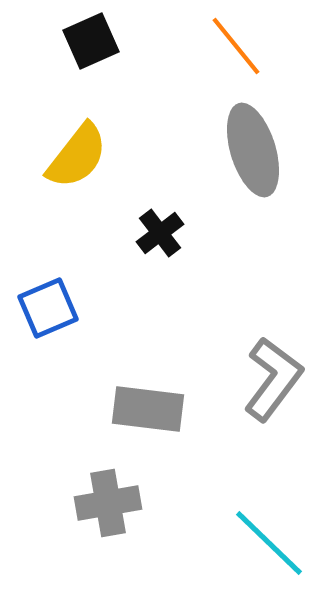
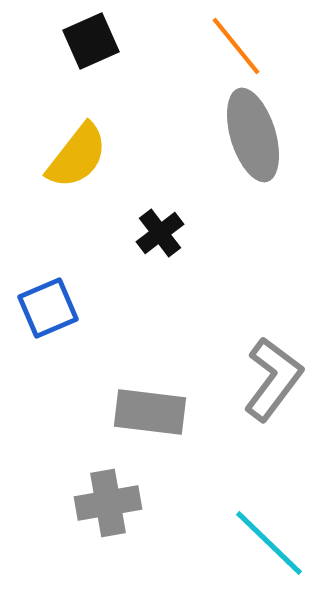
gray ellipse: moved 15 px up
gray rectangle: moved 2 px right, 3 px down
